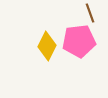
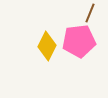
brown line: rotated 42 degrees clockwise
